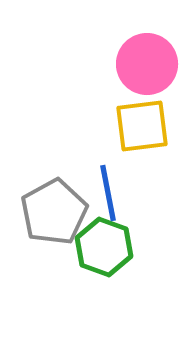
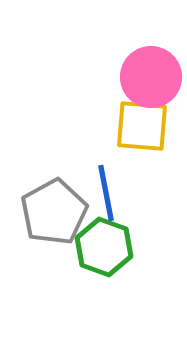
pink circle: moved 4 px right, 13 px down
yellow square: rotated 12 degrees clockwise
blue line: moved 2 px left
